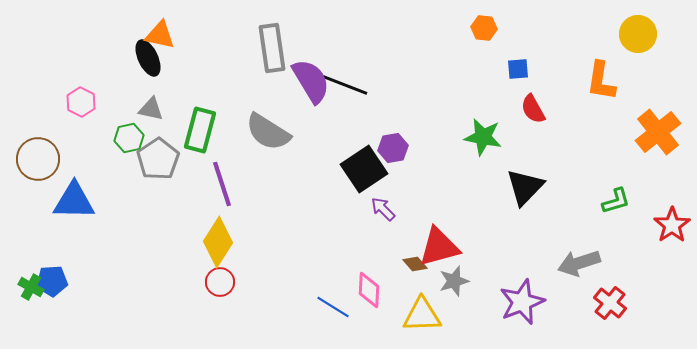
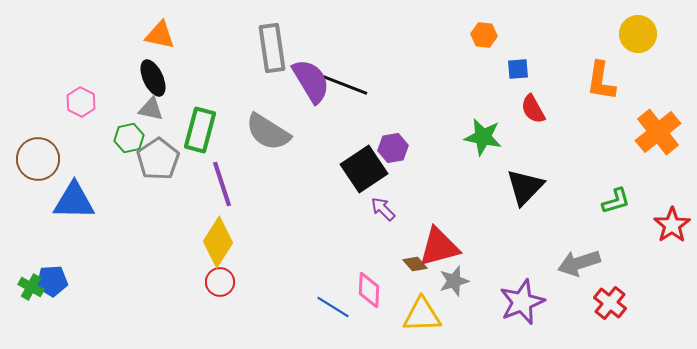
orange hexagon: moved 7 px down
black ellipse: moved 5 px right, 20 px down
